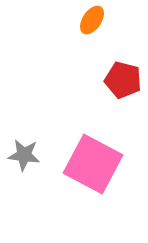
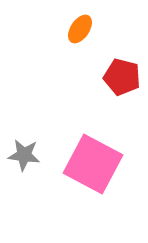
orange ellipse: moved 12 px left, 9 px down
red pentagon: moved 1 px left, 3 px up
